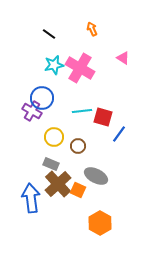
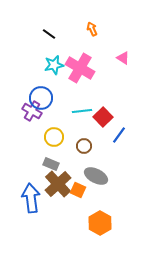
blue circle: moved 1 px left
red square: rotated 30 degrees clockwise
blue line: moved 1 px down
brown circle: moved 6 px right
